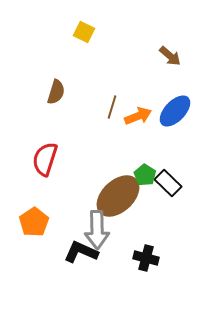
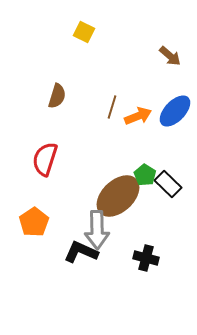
brown semicircle: moved 1 px right, 4 px down
black rectangle: moved 1 px down
